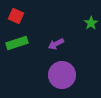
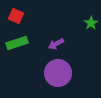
purple circle: moved 4 px left, 2 px up
